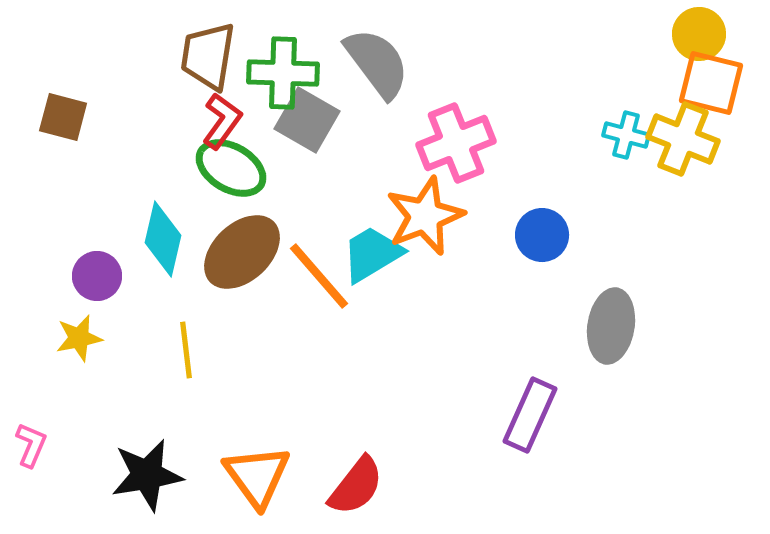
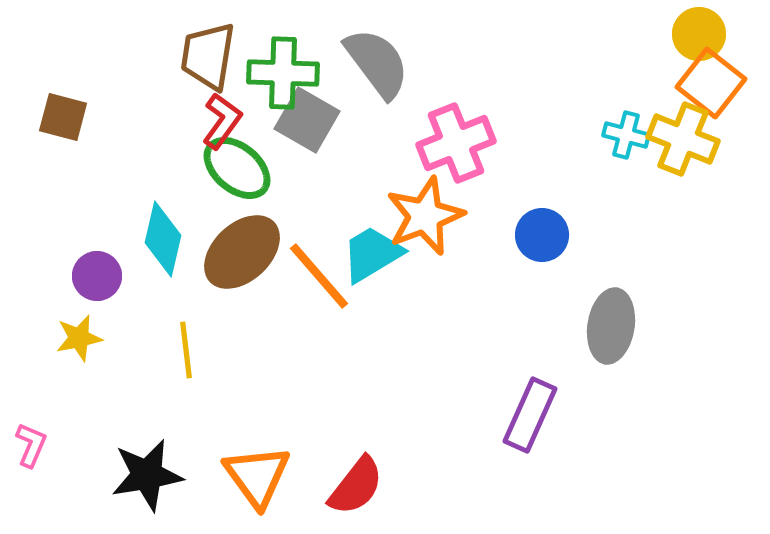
orange square: rotated 24 degrees clockwise
green ellipse: moved 6 px right; rotated 10 degrees clockwise
